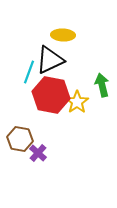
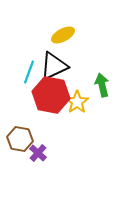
yellow ellipse: rotated 30 degrees counterclockwise
black triangle: moved 4 px right, 6 px down
